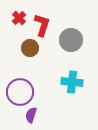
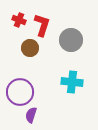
red cross: moved 2 px down; rotated 24 degrees counterclockwise
